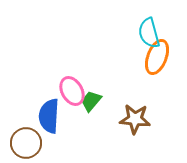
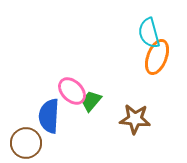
pink ellipse: rotated 16 degrees counterclockwise
